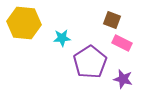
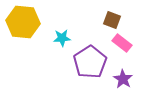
yellow hexagon: moved 1 px left, 1 px up
pink rectangle: rotated 12 degrees clockwise
purple star: rotated 18 degrees clockwise
